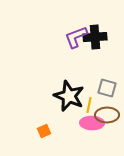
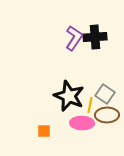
purple L-shape: moved 2 px left, 1 px down; rotated 145 degrees clockwise
gray square: moved 2 px left, 6 px down; rotated 18 degrees clockwise
yellow line: moved 1 px right
pink ellipse: moved 10 px left
orange square: rotated 24 degrees clockwise
